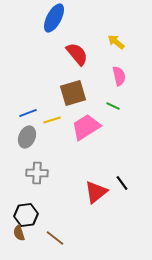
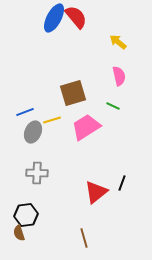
yellow arrow: moved 2 px right
red semicircle: moved 1 px left, 37 px up
blue line: moved 3 px left, 1 px up
gray ellipse: moved 6 px right, 5 px up
black line: rotated 56 degrees clockwise
brown line: moved 29 px right; rotated 36 degrees clockwise
